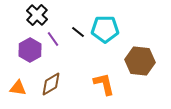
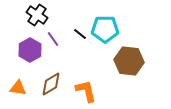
black cross: rotated 10 degrees counterclockwise
black line: moved 2 px right, 2 px down
brown hexagon: moved 11 px left
orange L-shape: moved 18 px left, 7 px down
